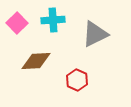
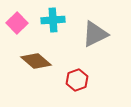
brown diamond: rotated 44 degrees clockwise
red hexagon: rotated 15 degrees clockwise
